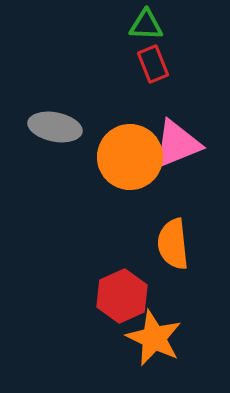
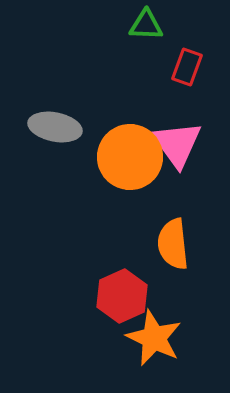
red rectangle: moved 34 px right, 3 px down; rotated 42 degrees clockwise
pink triangle: rotated 44 degrees counterclockwise
